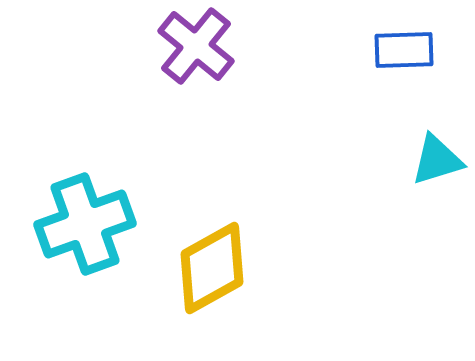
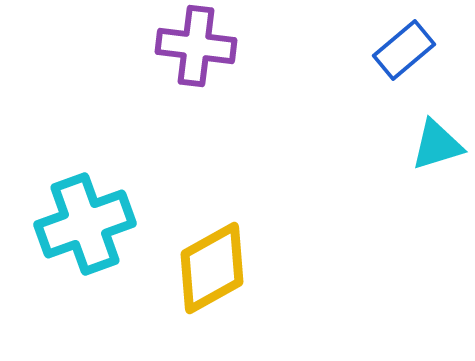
purple cross: rotated 32 degrees counterclockwise
blue rectangle: rotated 38 degrees counterclockwise
cyan triangle: moved 15 px up
